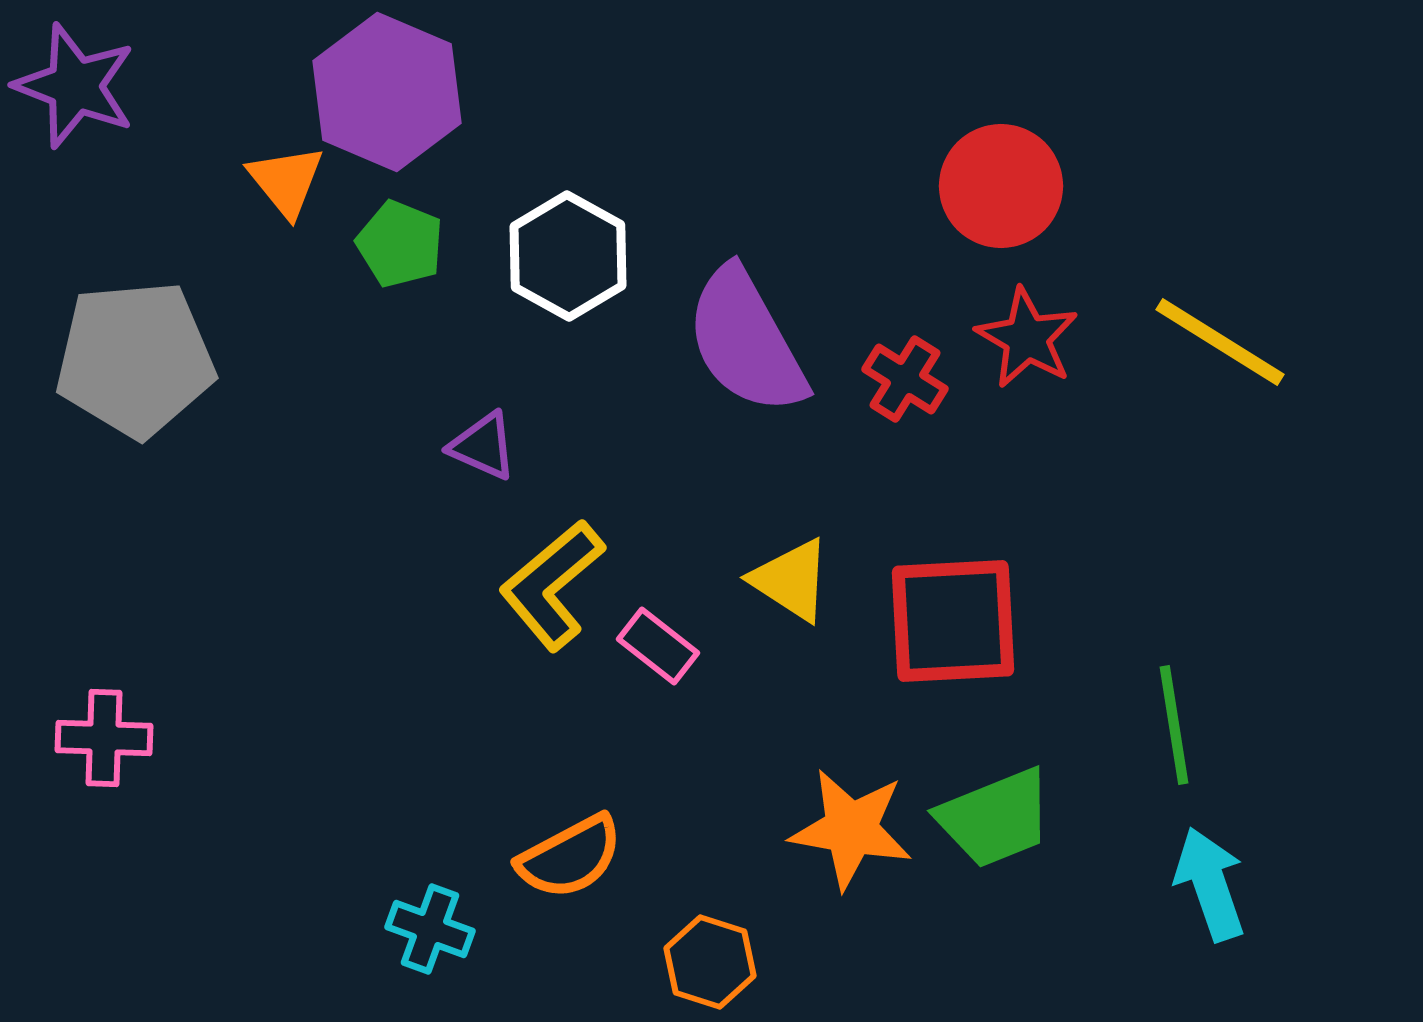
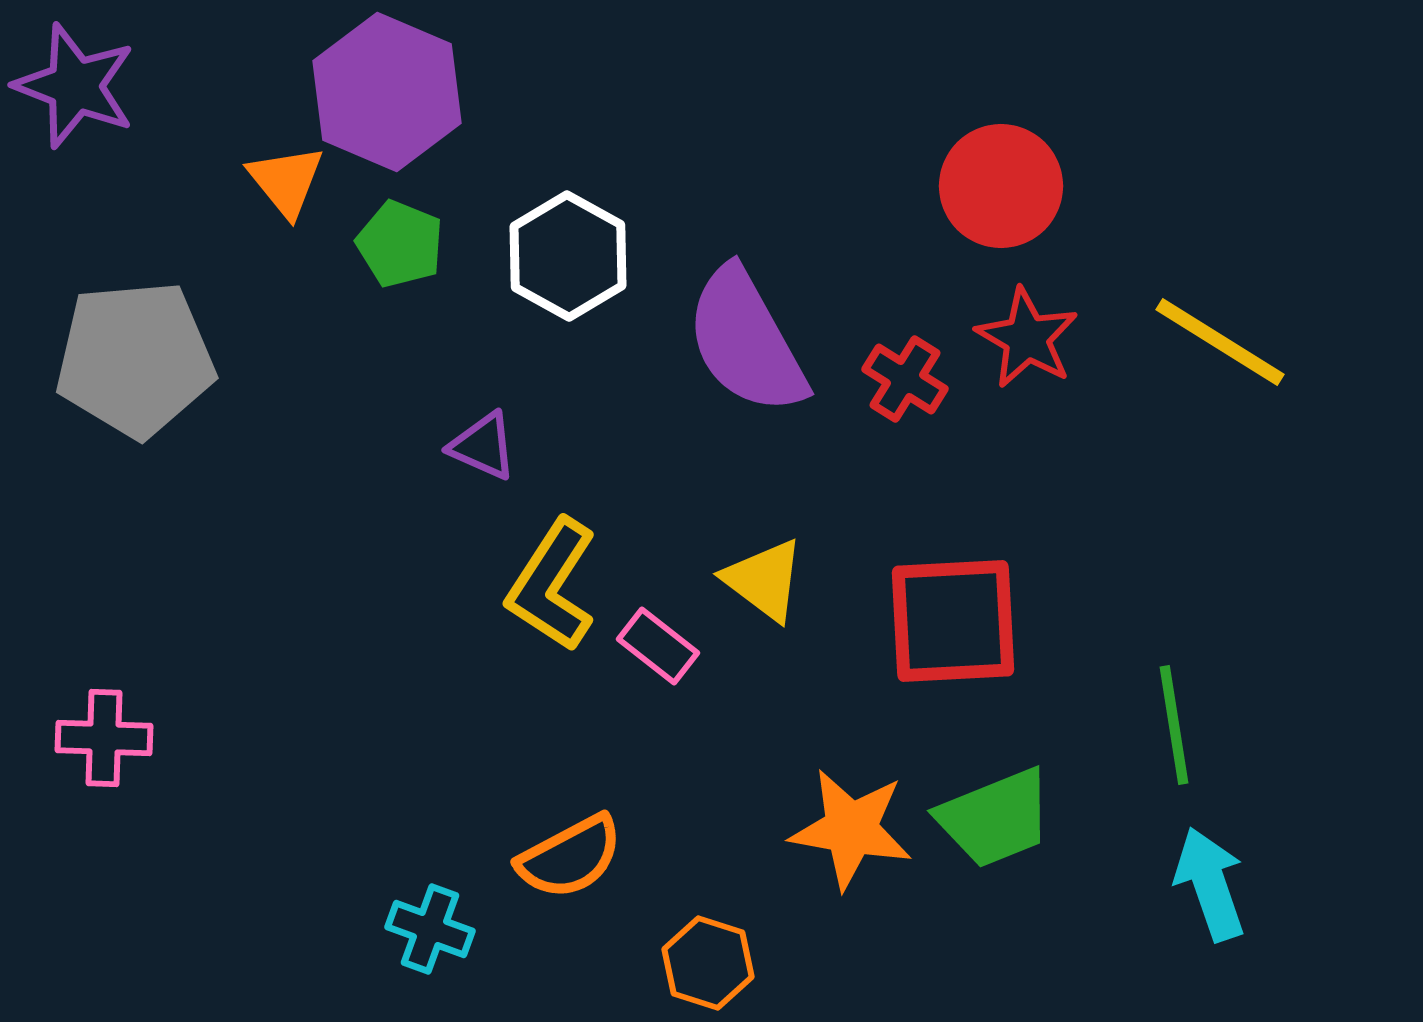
yellow triangle: moved 27 px left; rotated 4 degrees clockwise
yellow L-shape: rotated 17 degrees counterclockwise
orange hexagon: moved 2 px left, 1 px down
